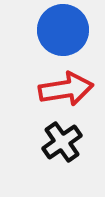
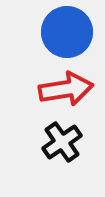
blue circle: moved 4 px right, 2 px down
